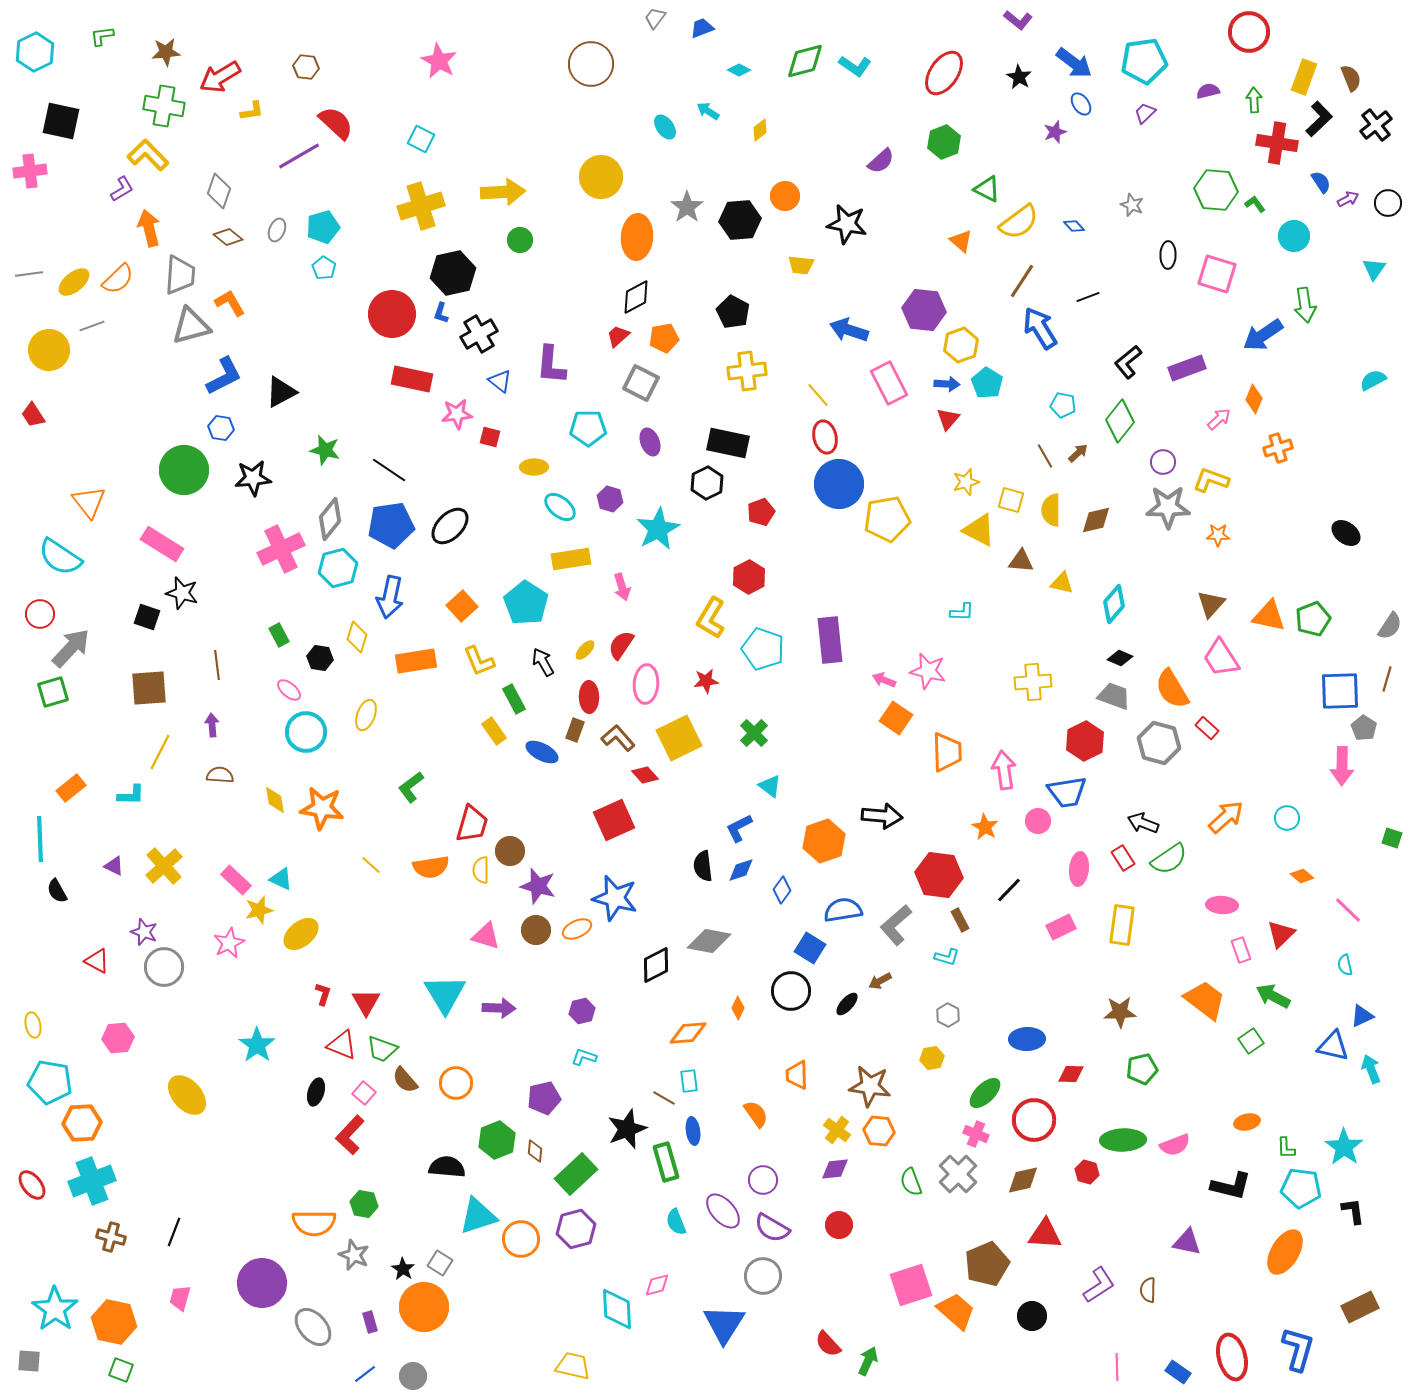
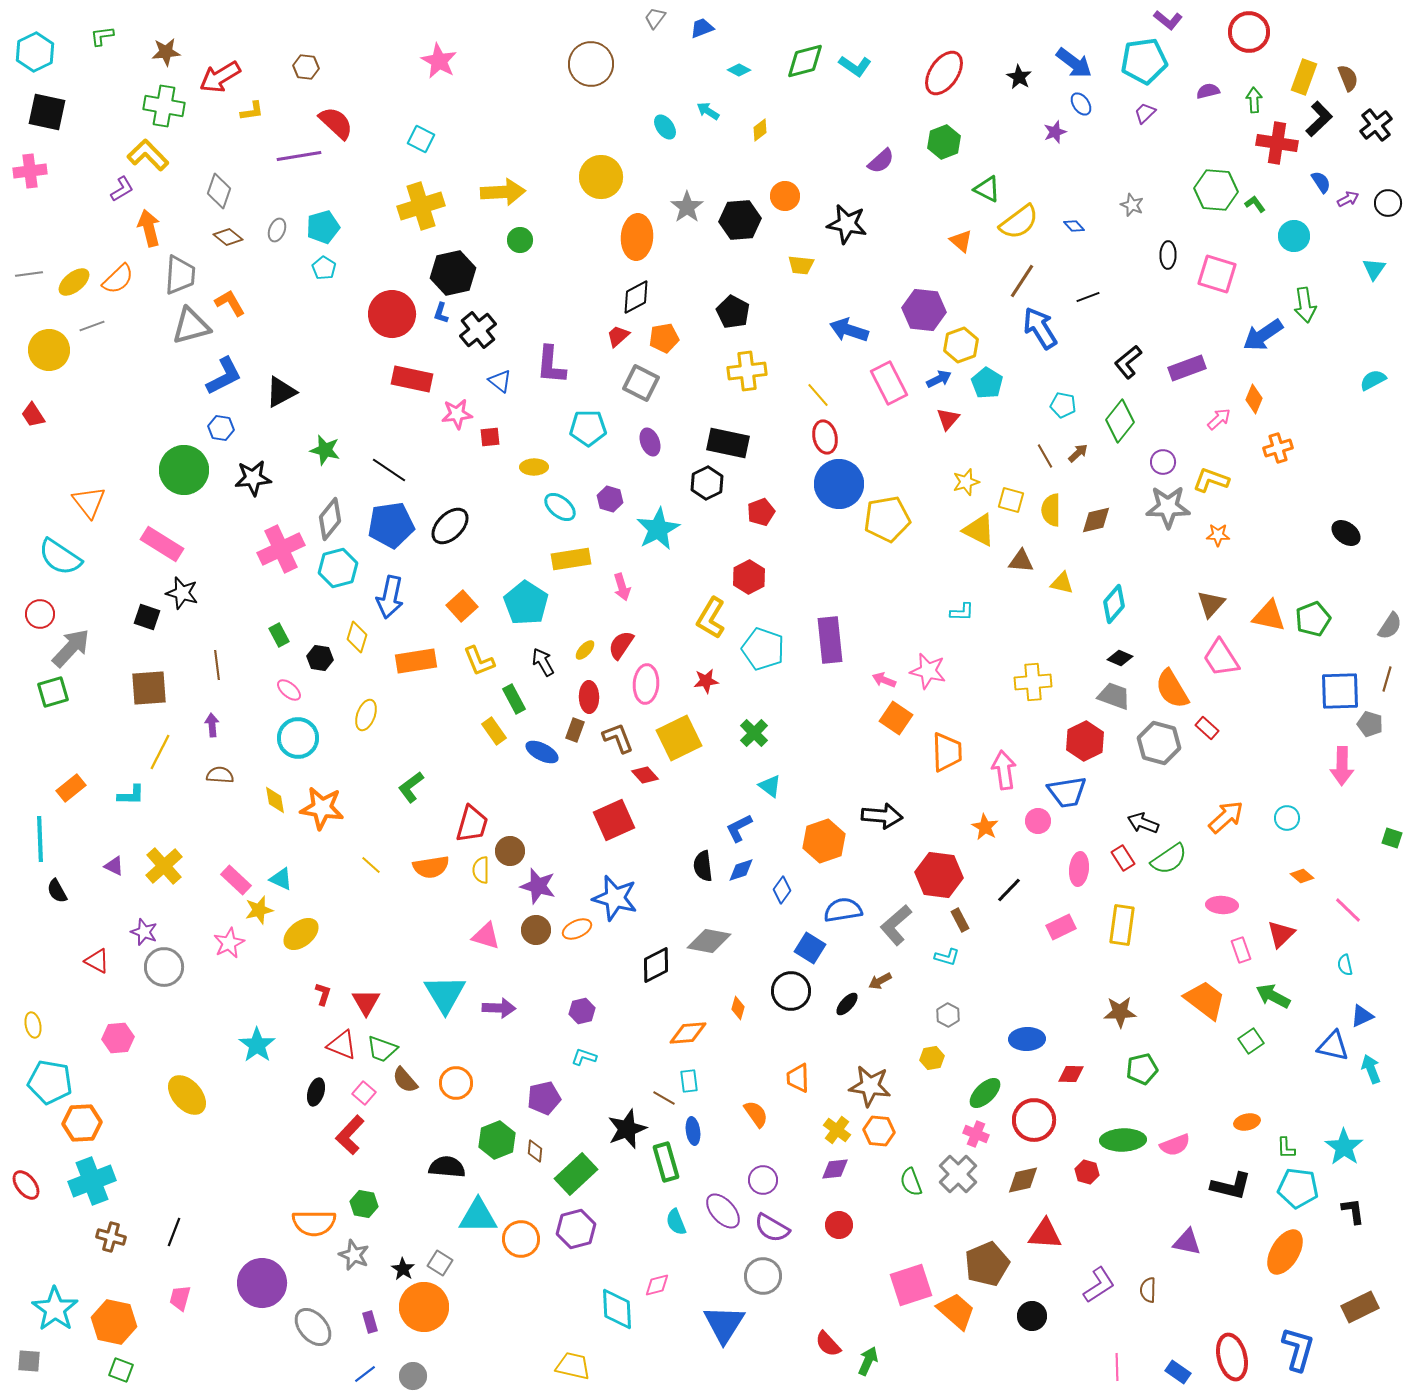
purple L-shape at (1018, 20): moved 150 px right
brown semicircle at (1351, 78): moved 3 px left
black square at (61, 121): moved 14 px left, 9 px up
purple line at (299, 156): rotated 21 degrees clockwise
black cross at (479, 334): moved 1 px left, 4 px up; rotated 9 degrees counterclockwise
blue arrow at (947, 384): moved 8 px left, 5 px up; rotated 30 degrees counterclockwise
red square at (490, 437): rotated 20 degrees counterclockwise
gray pentagon at (1364, 728): moved 6 px right, 4 px up; rotated 15 degrees counterclockwise
cyan circle at (306, 732): moved 8 px left, 6 px down
brown L-shape at (618, 738): rotated 20 degrees clockwise
orange diamond at (738, 1008): rotated 10 degrees counterclockwise
orange trapezoid at (797, 1075): moved 1 px right, 3 px down
red ellipse at (32, 1185): moved 6 px left
cyan pentagon at (1301, 1188): moved 3 px left
cyan triangle at (478, 1216): rotated 18 degrees clockwise
